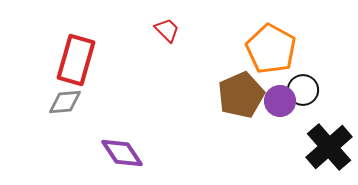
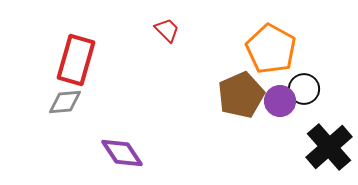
black circle: moved 1 px right, 1 px up
